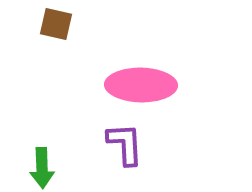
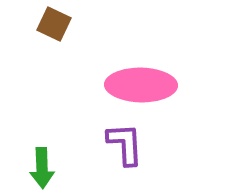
brown square: moved 2 px left; rotated 12 degrees clockwise
